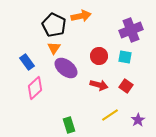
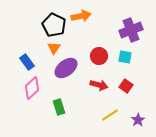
purple ellipse: rotated 75 degrees counterclockwise
pink diamond: moved 3 px left
green rectangle: moved 10 px left, 18 px up
